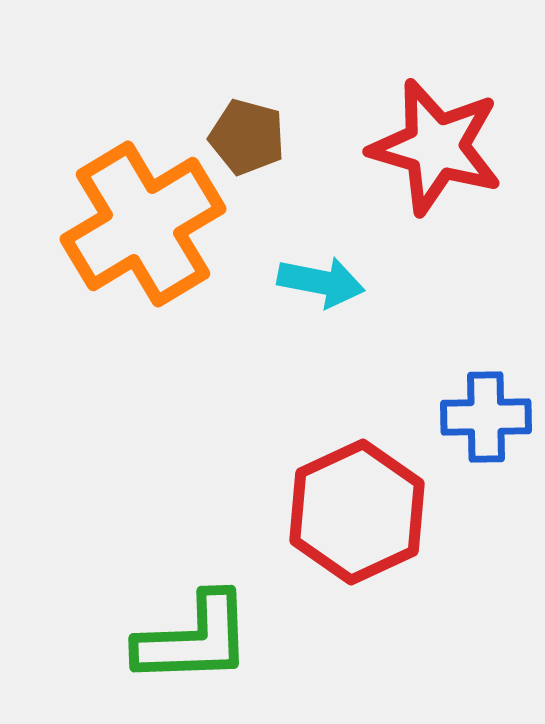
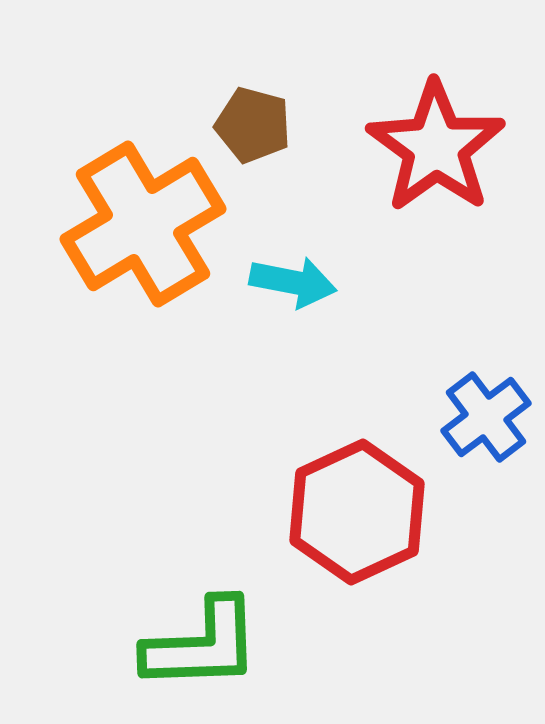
brown pentagon: moved 6 px right, 12 px up
red star: rotated 20 degrees clockwise
cyan arrow: moved 28 px left
blue cross: rotated 36 degrees counterclockwise
green L-shape: moved 8 px right, 6 px down
